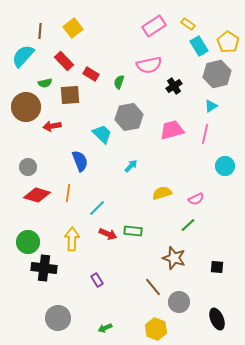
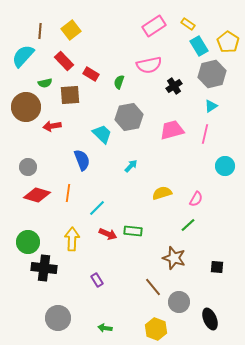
yellow square at (73, 28): moved 2 px left, 2 px down
gray hexagon at (217, 74): moved 5 px left
blue semicircle at (80, 161): moved 2 px right, 1 px up
pink semicircle at (196, 199): rotated 35 degrees counterclockwise
black ellipse at (217, 319): moved 7 px left
green arrow at (105, 328): rotated 32 degrees clockwise
